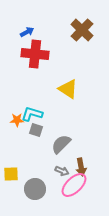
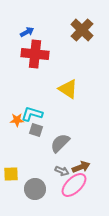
gray semicircle: moved 1 px left, 1 px up
brown arrow: rotated 102 degrees counterclockwise
